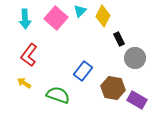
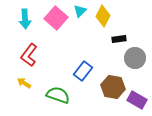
black rectangle: rotated 72 degrees counterclockwise
brown hexagon: moved 1 px up
